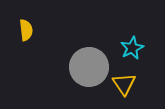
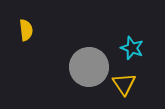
cyan star: rotated 25 degrees counterclockwise
